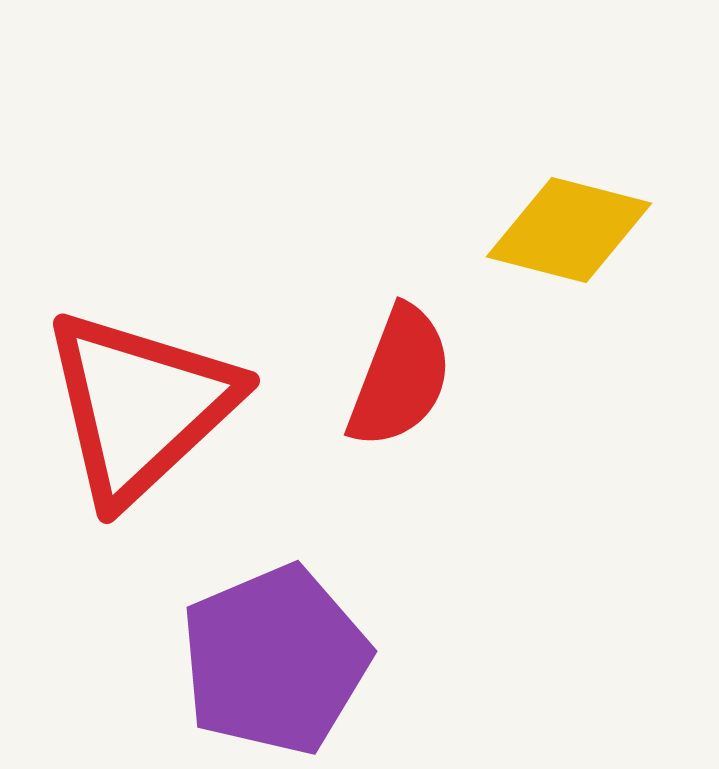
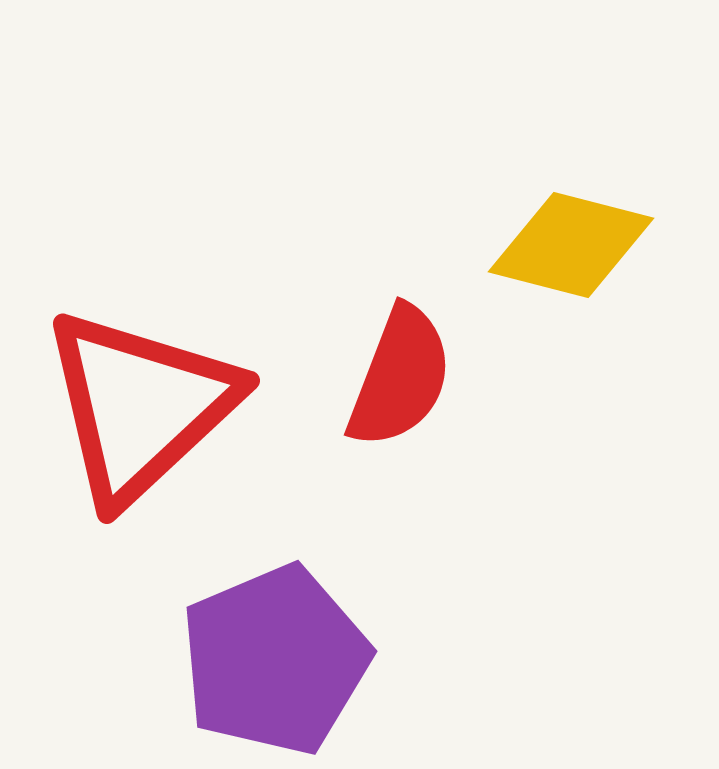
yellow diamond: moved 2 px right, 15 px down
